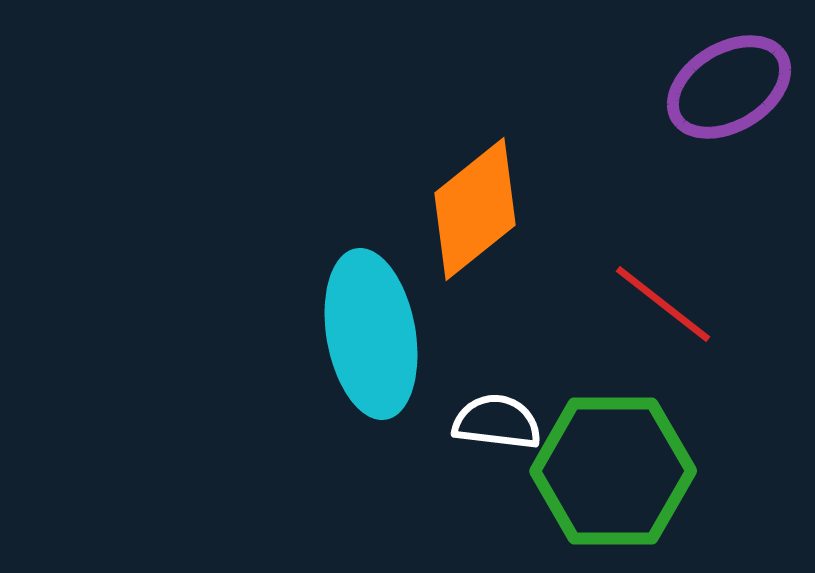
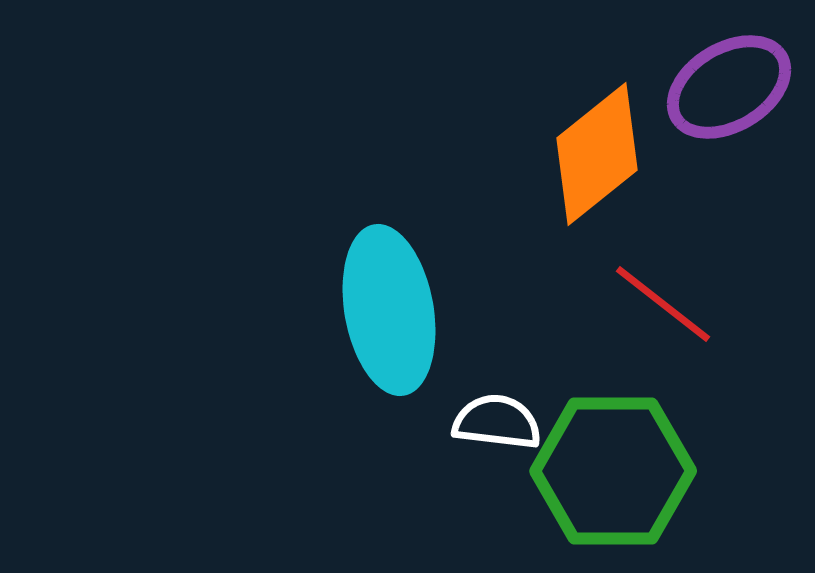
orange diamond: moved 122 px right, 55 px up
cyan ellipse: moved 18 px right, 24 px up
